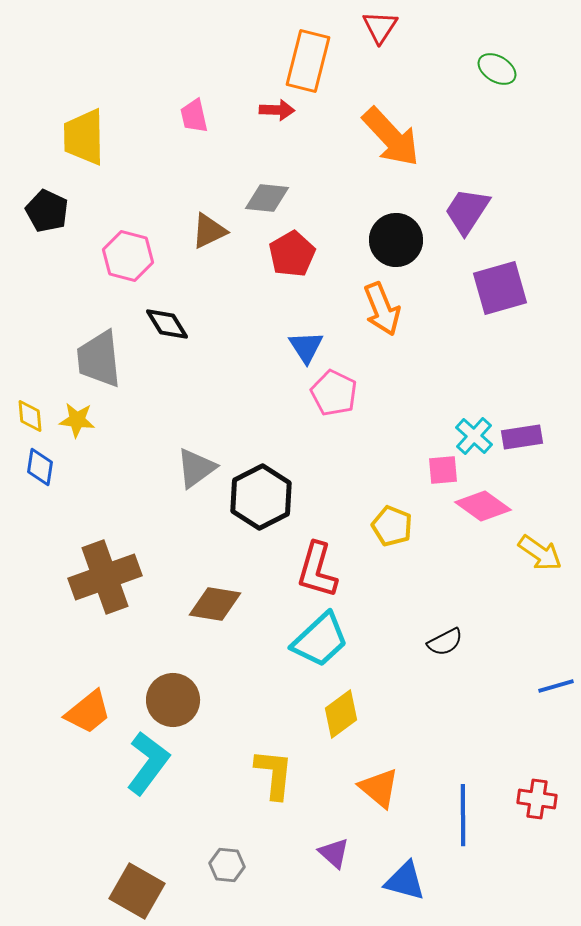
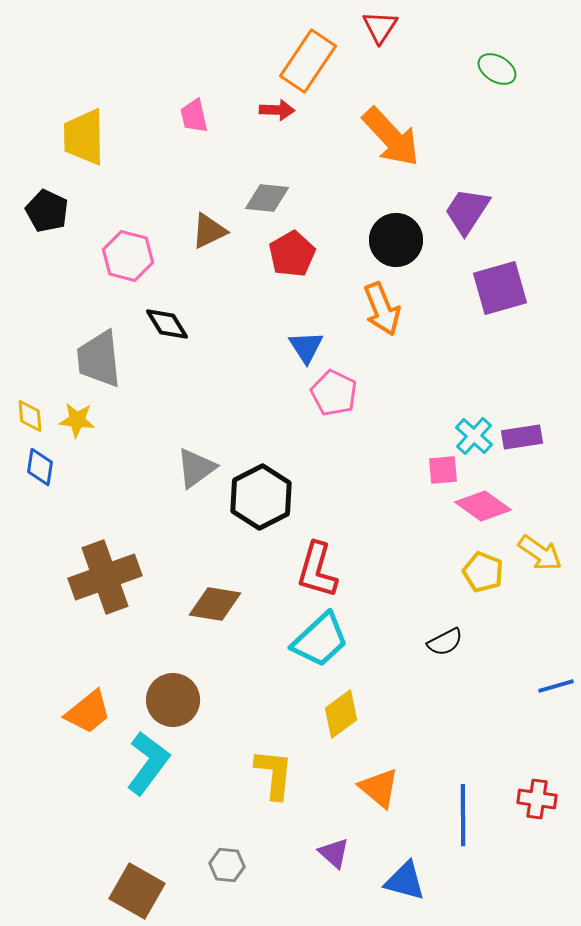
orange rectangle at (308, 61): rotated 20 degrees clockwise
yellow pentagon at (392, 526): moved 91 px right, 46 px down
